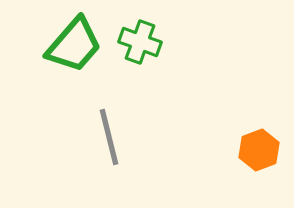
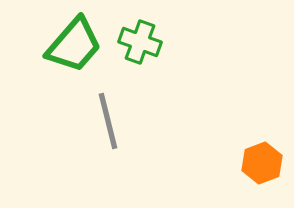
gray line: moved 1 px left, 16 px up
orange hexagon: moved 3 px right, 13 px down
